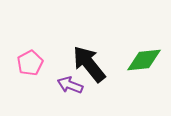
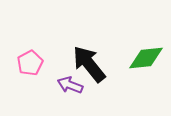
green diamond: moved 2 px right, 2 px up
